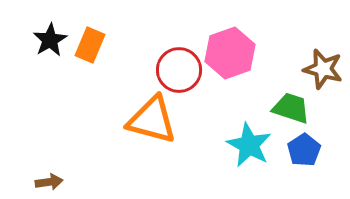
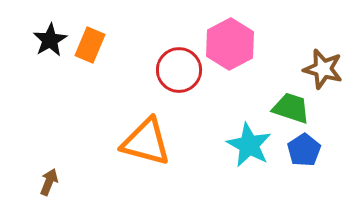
pink hexagon: moved 9 px up; rotated 9 degrees counterclockwise
orange triangle: moved 6 px left, 22 px down
brown arrow: rotated 60 degrees counterclockwise
